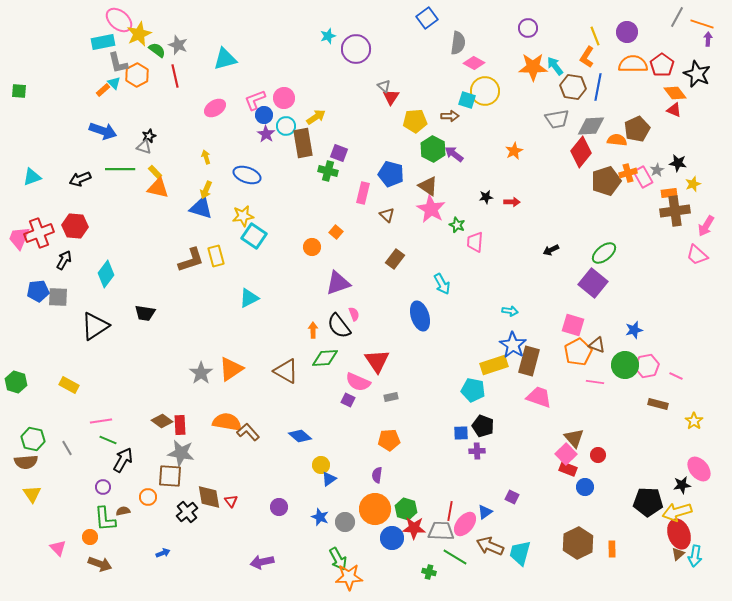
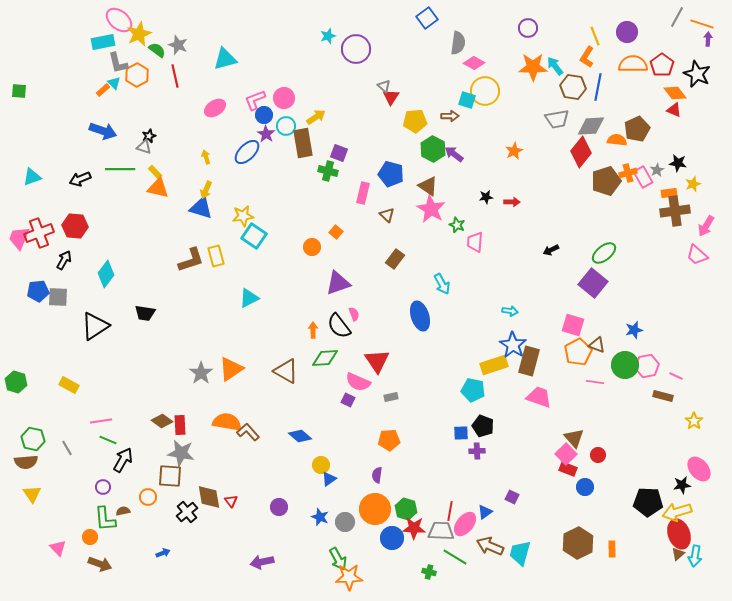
blue ellipse at (247, 175): moved 23 px up; rotated 64 degrees counterclockwise
brown rectangle at (658, 404): moved 5 px right, 8 px up
